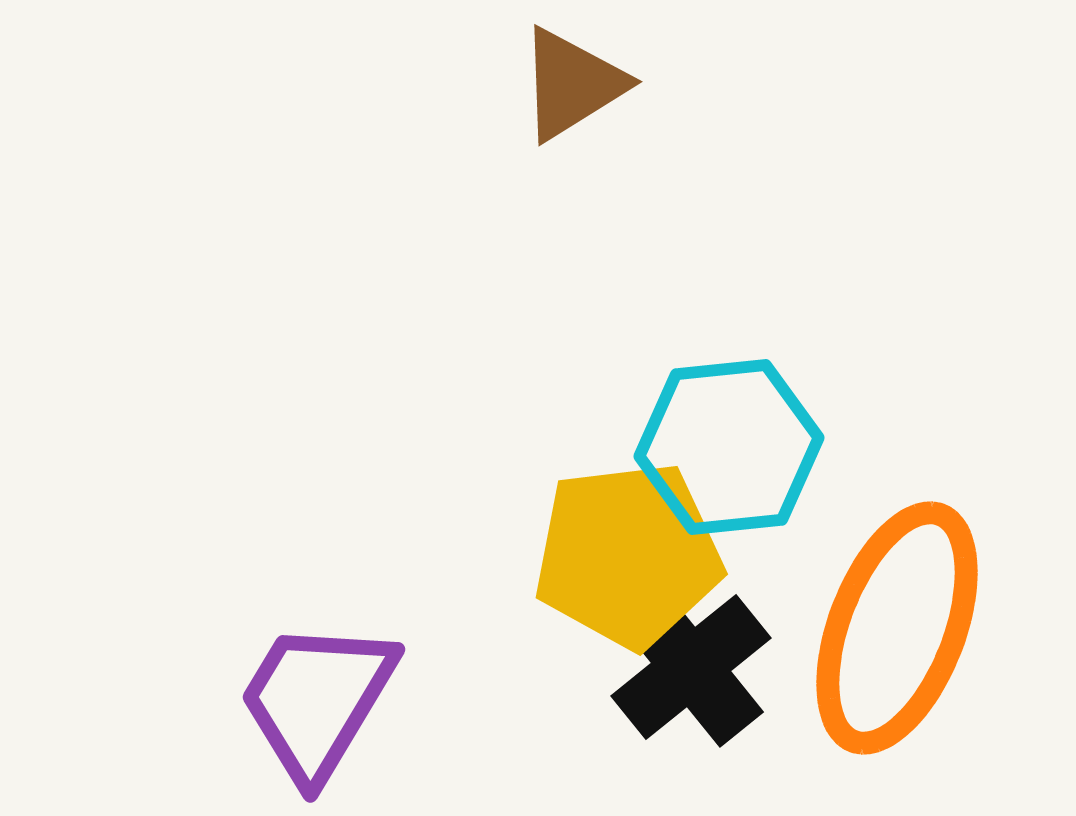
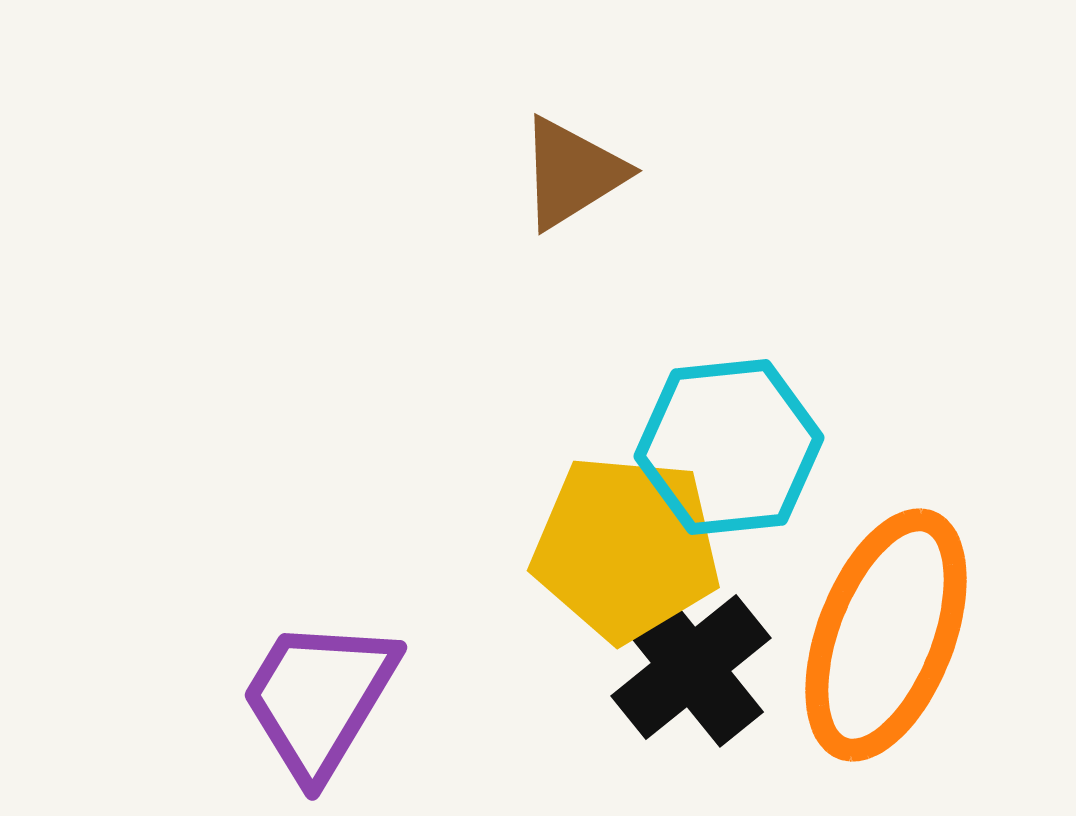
brown triangle: moved 89 px down
yellow pentagon: moved 2 px left, 7 px up; rotated 12 degrees clockwise
orange ellipse: moved 11 px left, 7 px down
purple trapezoid: moved 2 px right, 2 px up
